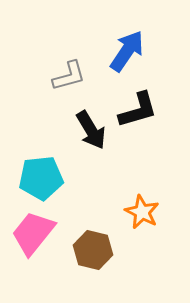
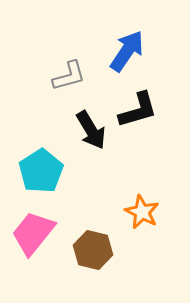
cyan pentagon: moved 7 px up; rotated 27 degrees counterclockwise
